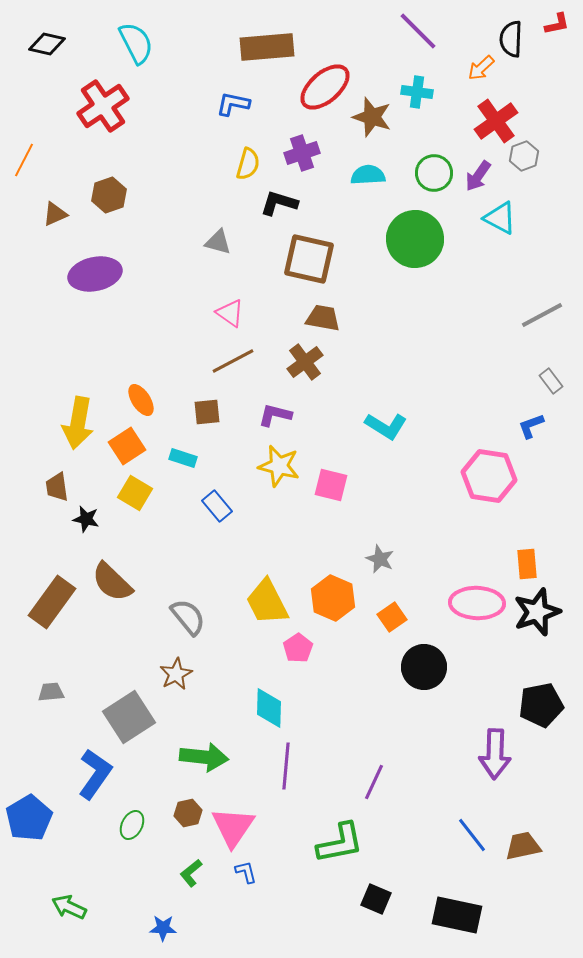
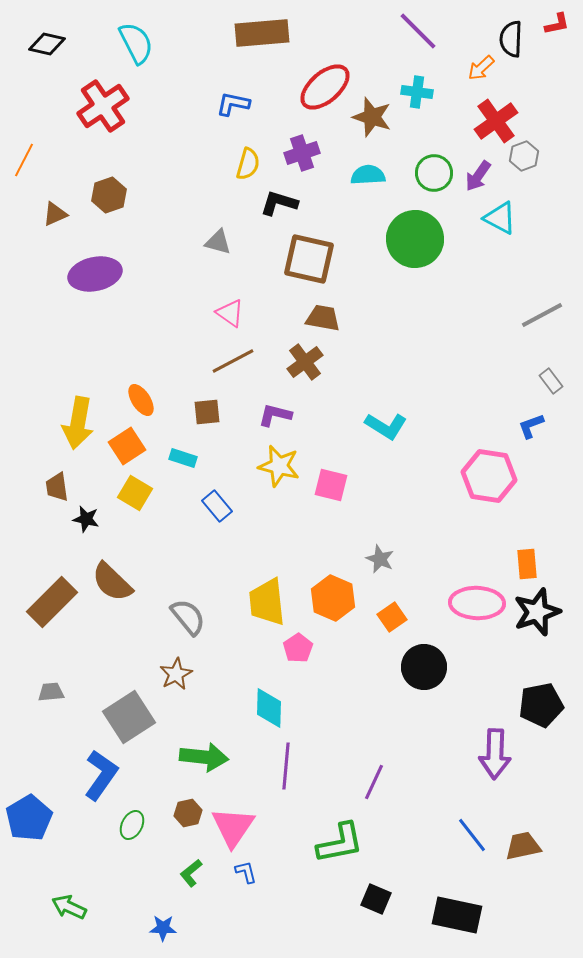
brown rectangle at (267, 47): moved 5 px left, 14 px up
brown rectangle at (52, 602): rotated 9 degrees clockwise
yellow trapezoid at (267, 602): rotated 21 degrees clockwise
blue L-shape at (95, 774): moved 6 px right, 1 px down
